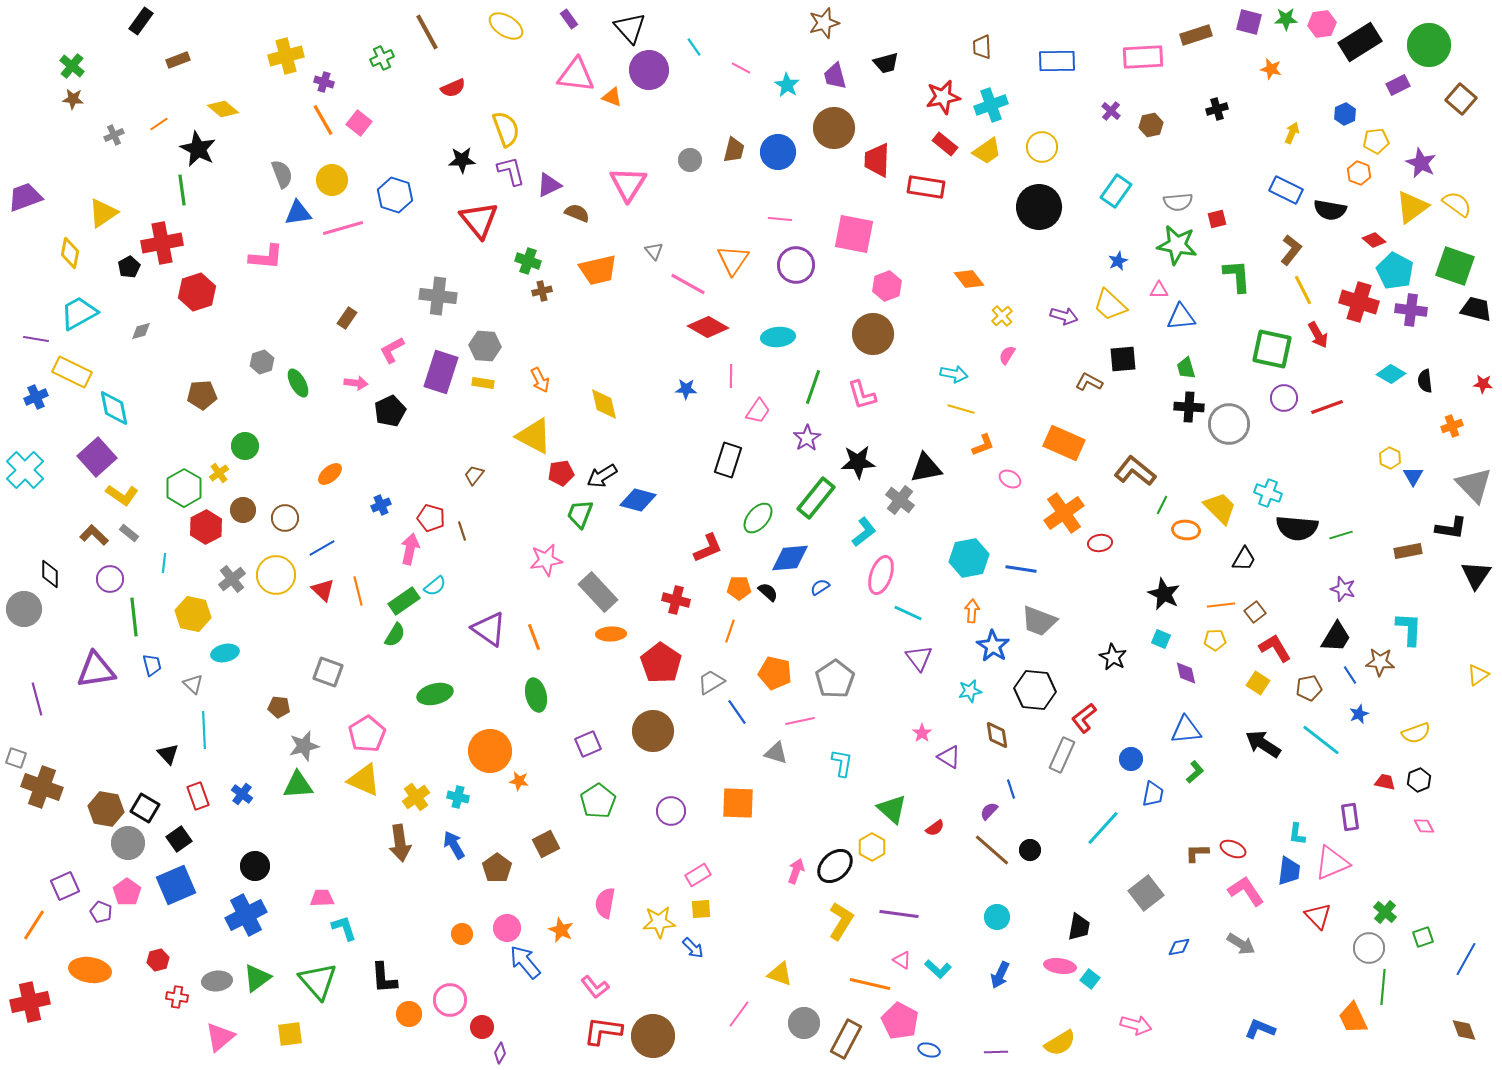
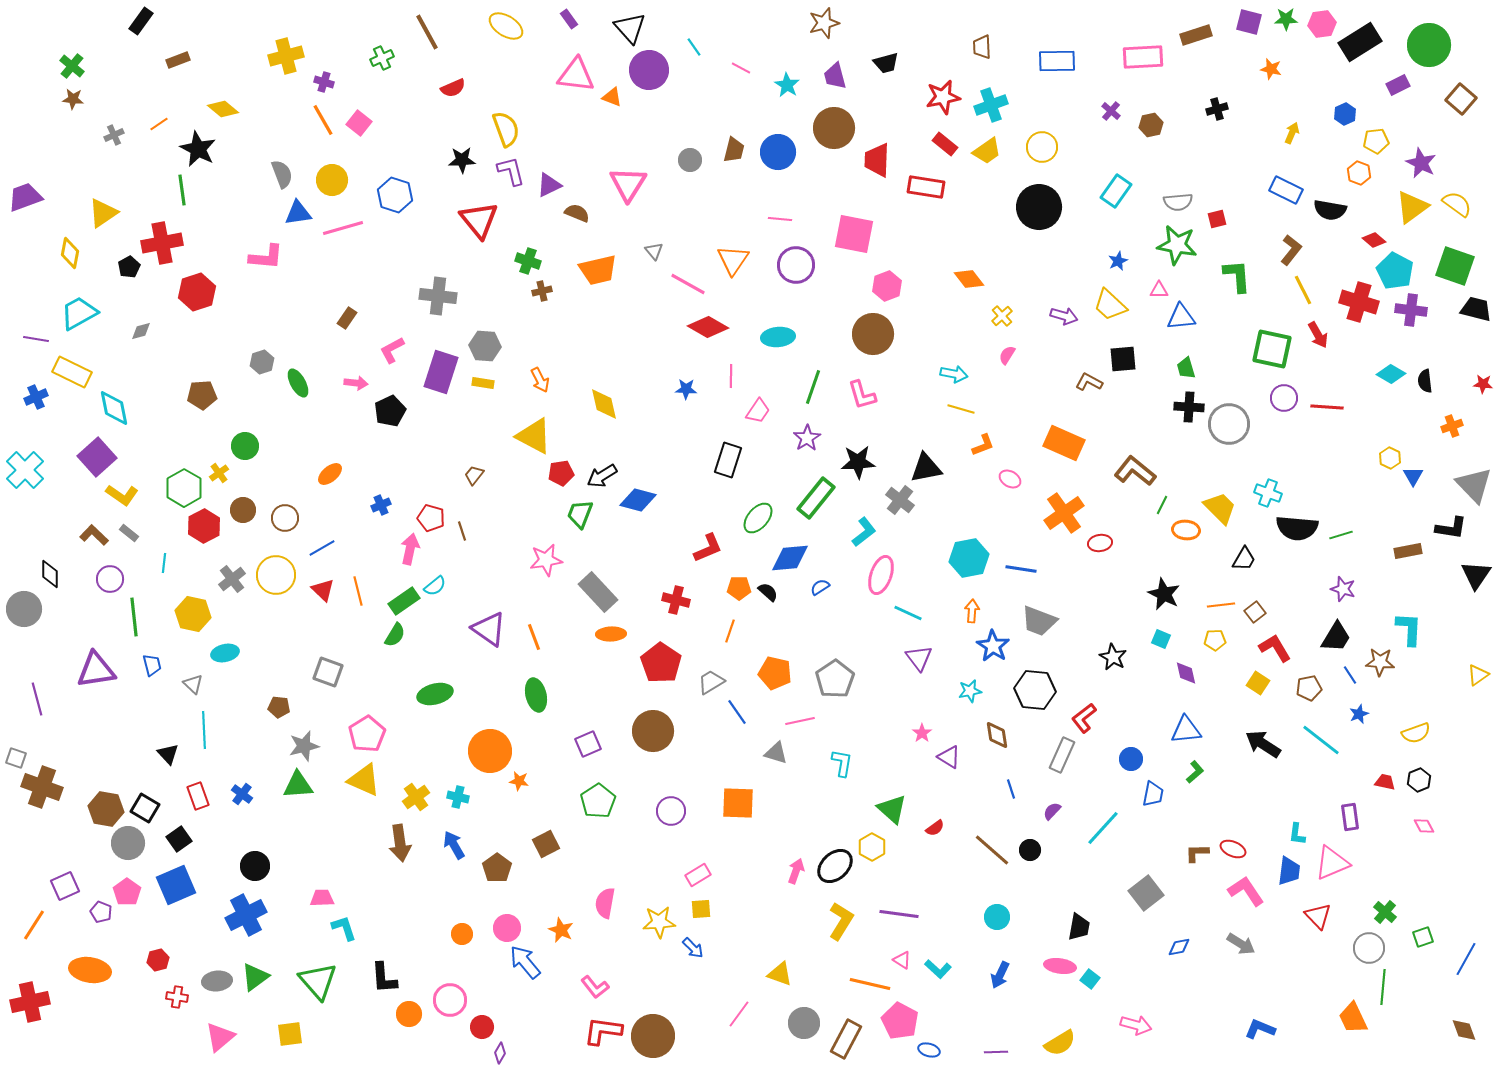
red line at (1327, 407): rotated 24 degrees clockwise
red hexagon at (206, 527): moved 2 px left, 1 px up
purple semicircle at (989, 811): moved 63 px right
green triangle at (257, 978): moved 2 px left, 1 px up
